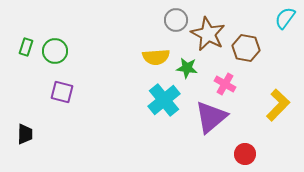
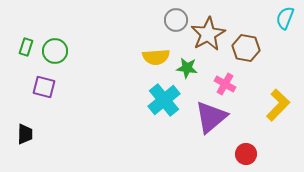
cyan semicircle: rotated 15 degrees counterclockwise
brown star: rotated 16 degrees clockwise
purple square: moved 18 px left, 5 px up
red circle: moved 1 px right
